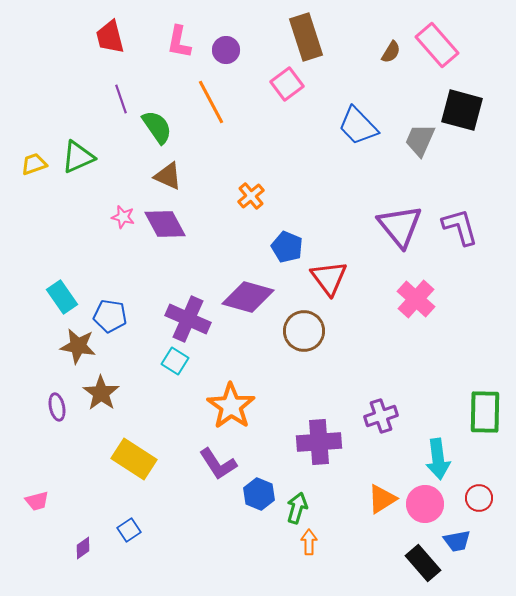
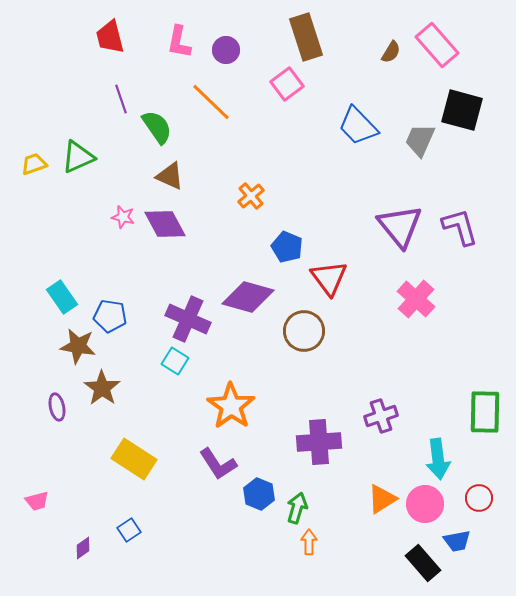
orange line at (211, 102): rotated 18 degrees counterclockwise
brown triangle at (168, 176): moved 2 px right
brown star at (101, 393): moved 1 px right, 5 px up
